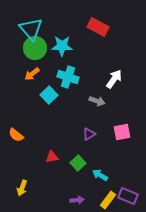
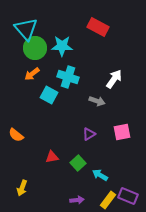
cyan triangle: moved 5 px left
cyan square: rotated 18 degrees counterclockwise
